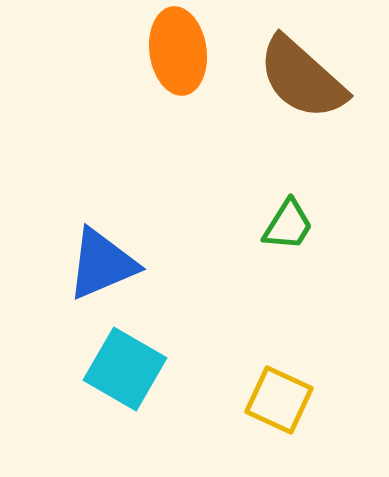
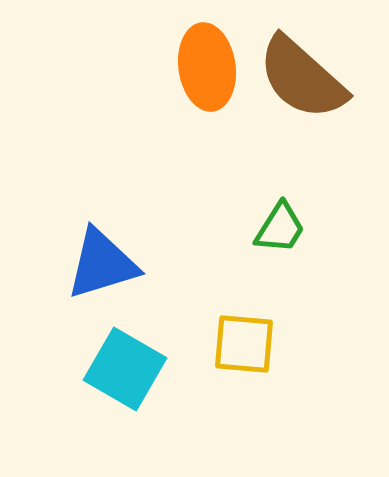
orange ellipse: moved 29 px right, 16 px down
green trapezoid: moved 8 px left, 3 px down
blue triangle: rotated 6 degrees clockwise
yellow square: moved 35 px left, 56 px up; rotated 20 degrees counterclockwise
